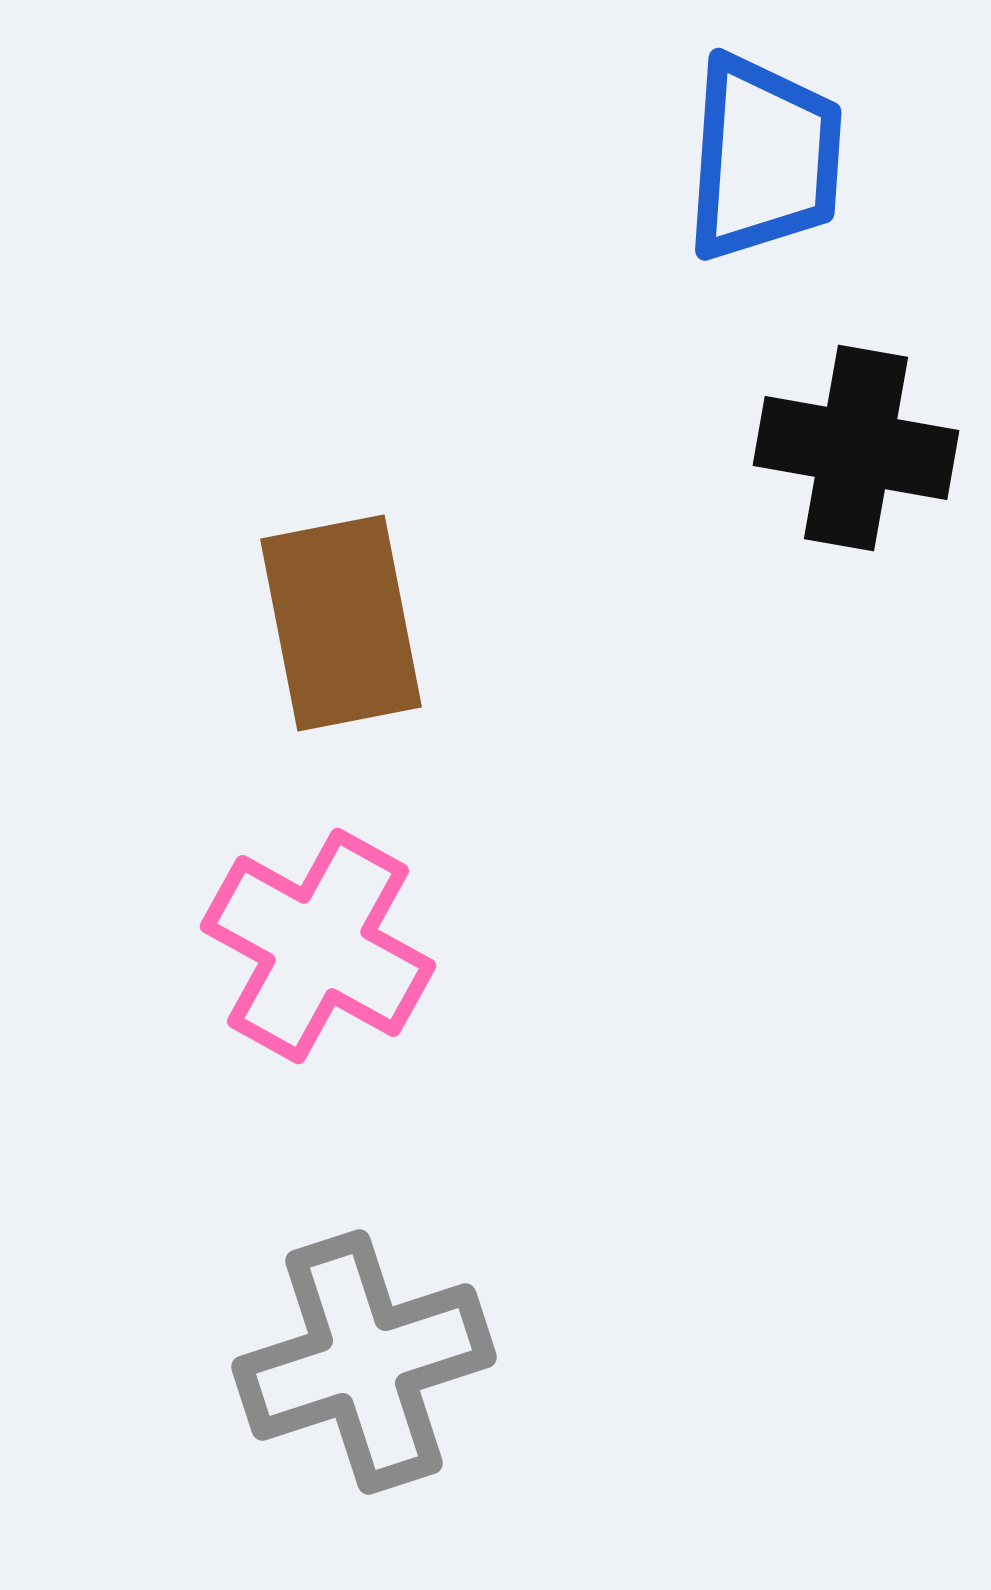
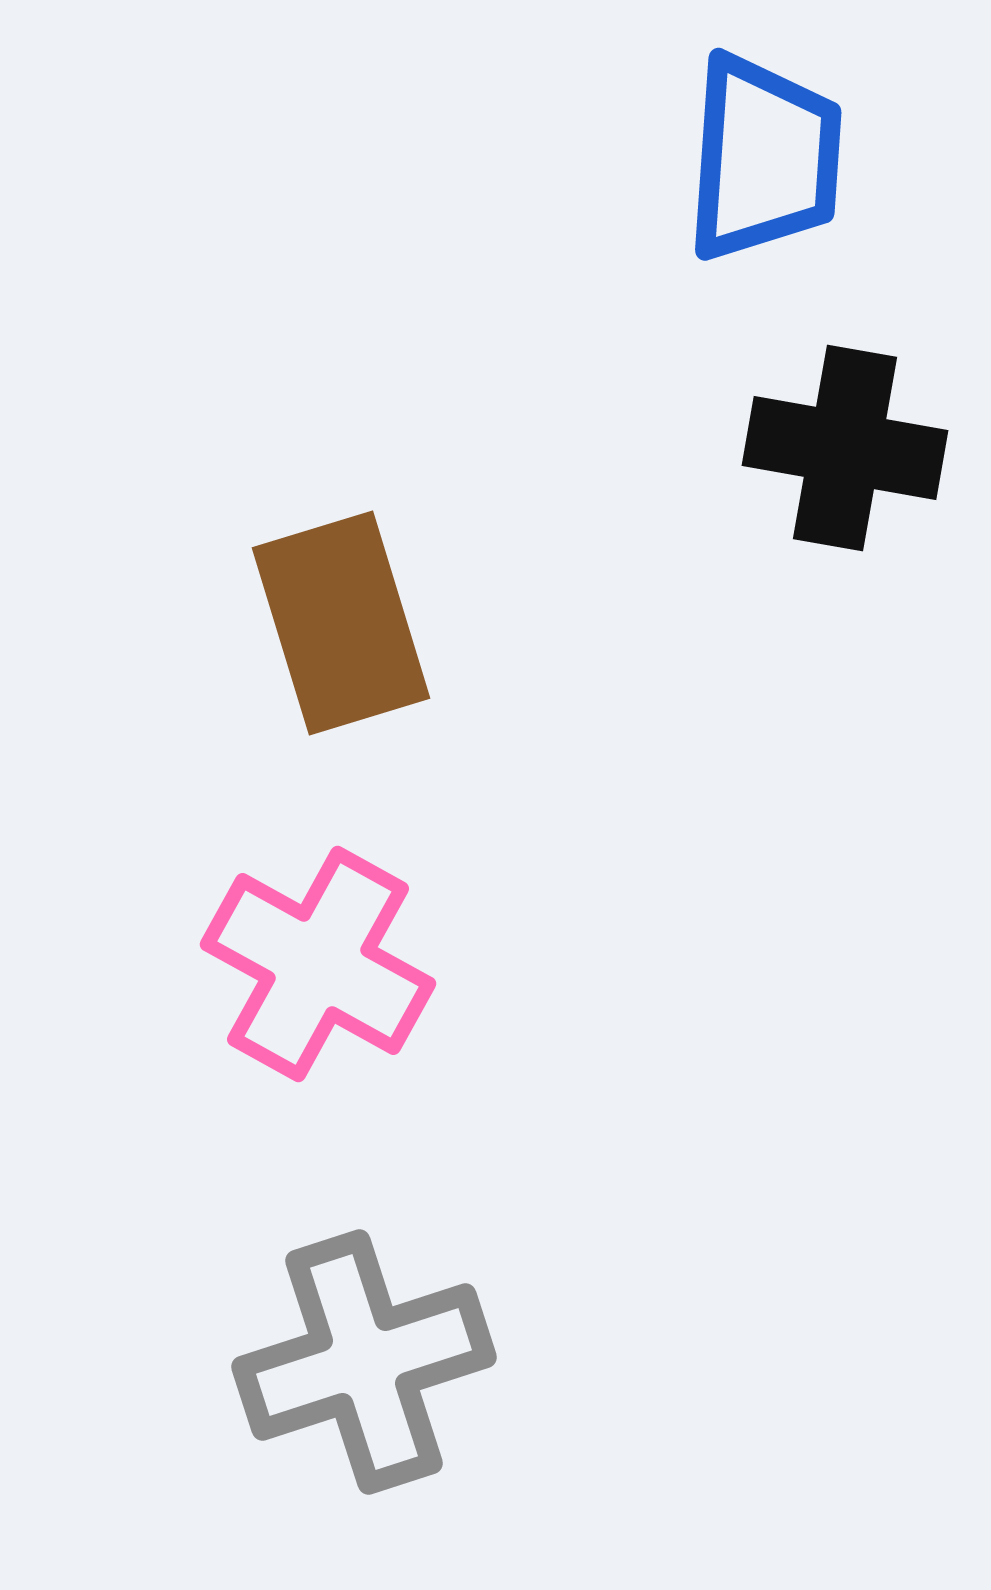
black cross: moved 11 px left
brown rectangle: rotated 6 degrees counterclockwise
pink cross: moved 18 px down
